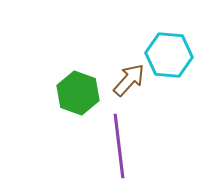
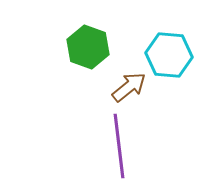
brown arrow: moved 7 px down; rotated 9 degrees clockwise
green hexagon: moved 10 px right, 46 px up
